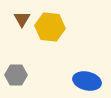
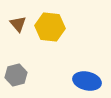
brown triangle: moved 4 px left, 5 px down; rotated 12 degrees counterclockwise
gray hexagon: rotated 15 degrees counterclockwise
